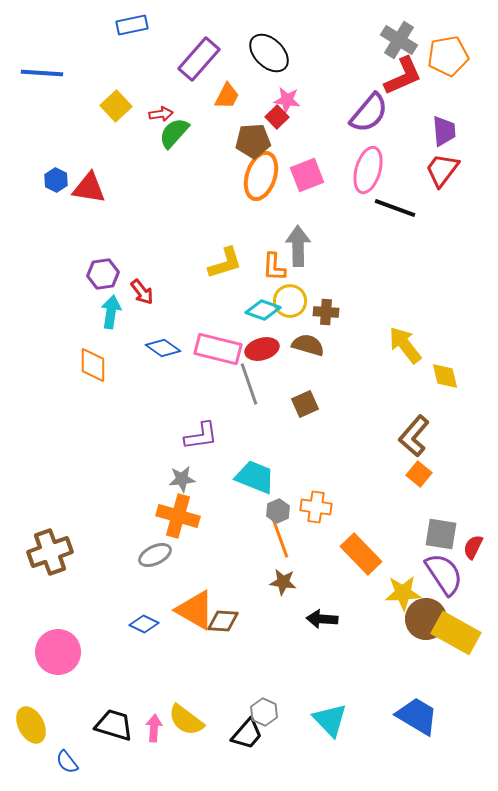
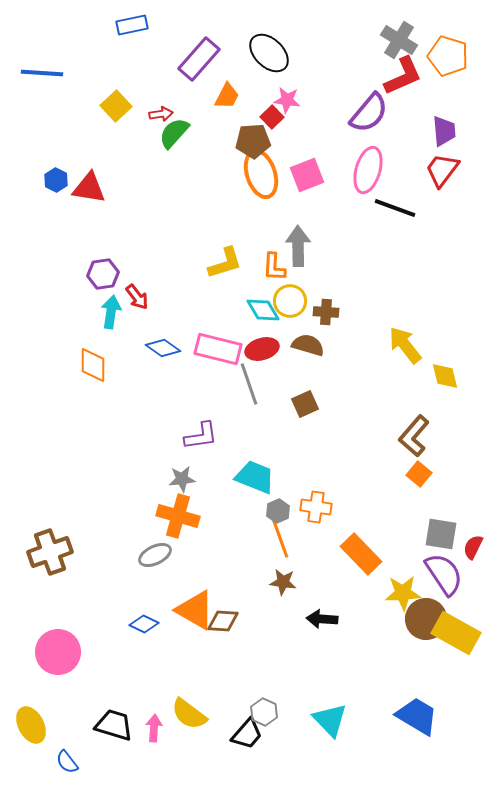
orange pentagon at (448, 56): rotated 27 degrees clockwise
red square at (277, 117): moved 5 px left
orange ellipse at (261, 176): moved 2 px up; rotated 36 degrees counterclockwise
red arrow at (142, 292): moved 5 px left, 5 px down
cyan diamond at (263, 310): rotated 40 degrees clockwise
yellow semicircle at (186, 720): moved 3 px right, 6 px up
